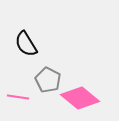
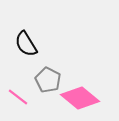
pink line: rotated 30 degrees clockwise
